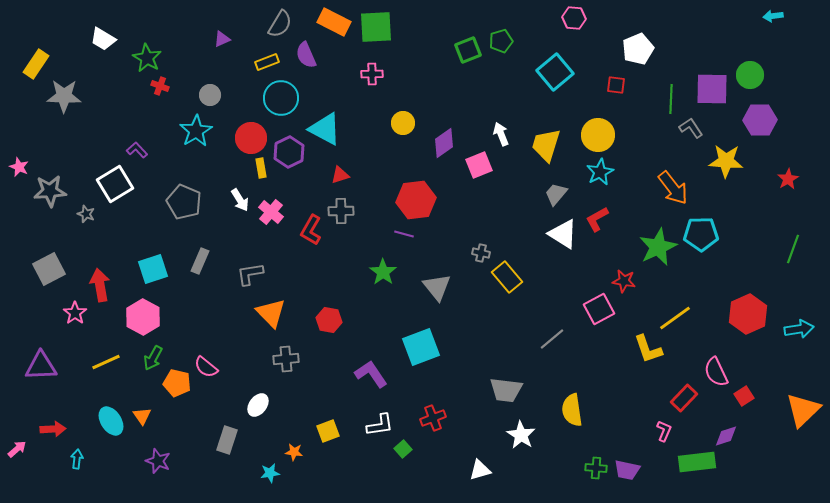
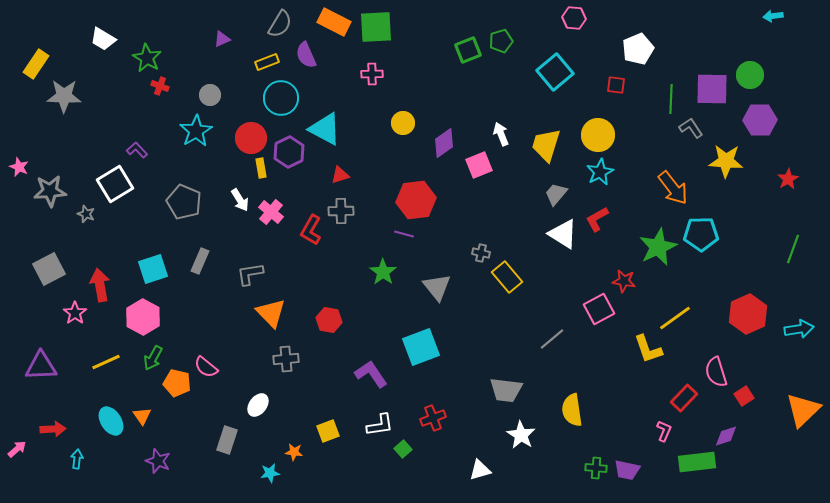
pink semicircle at (716, 372): rotated 8 degrees clockwise
